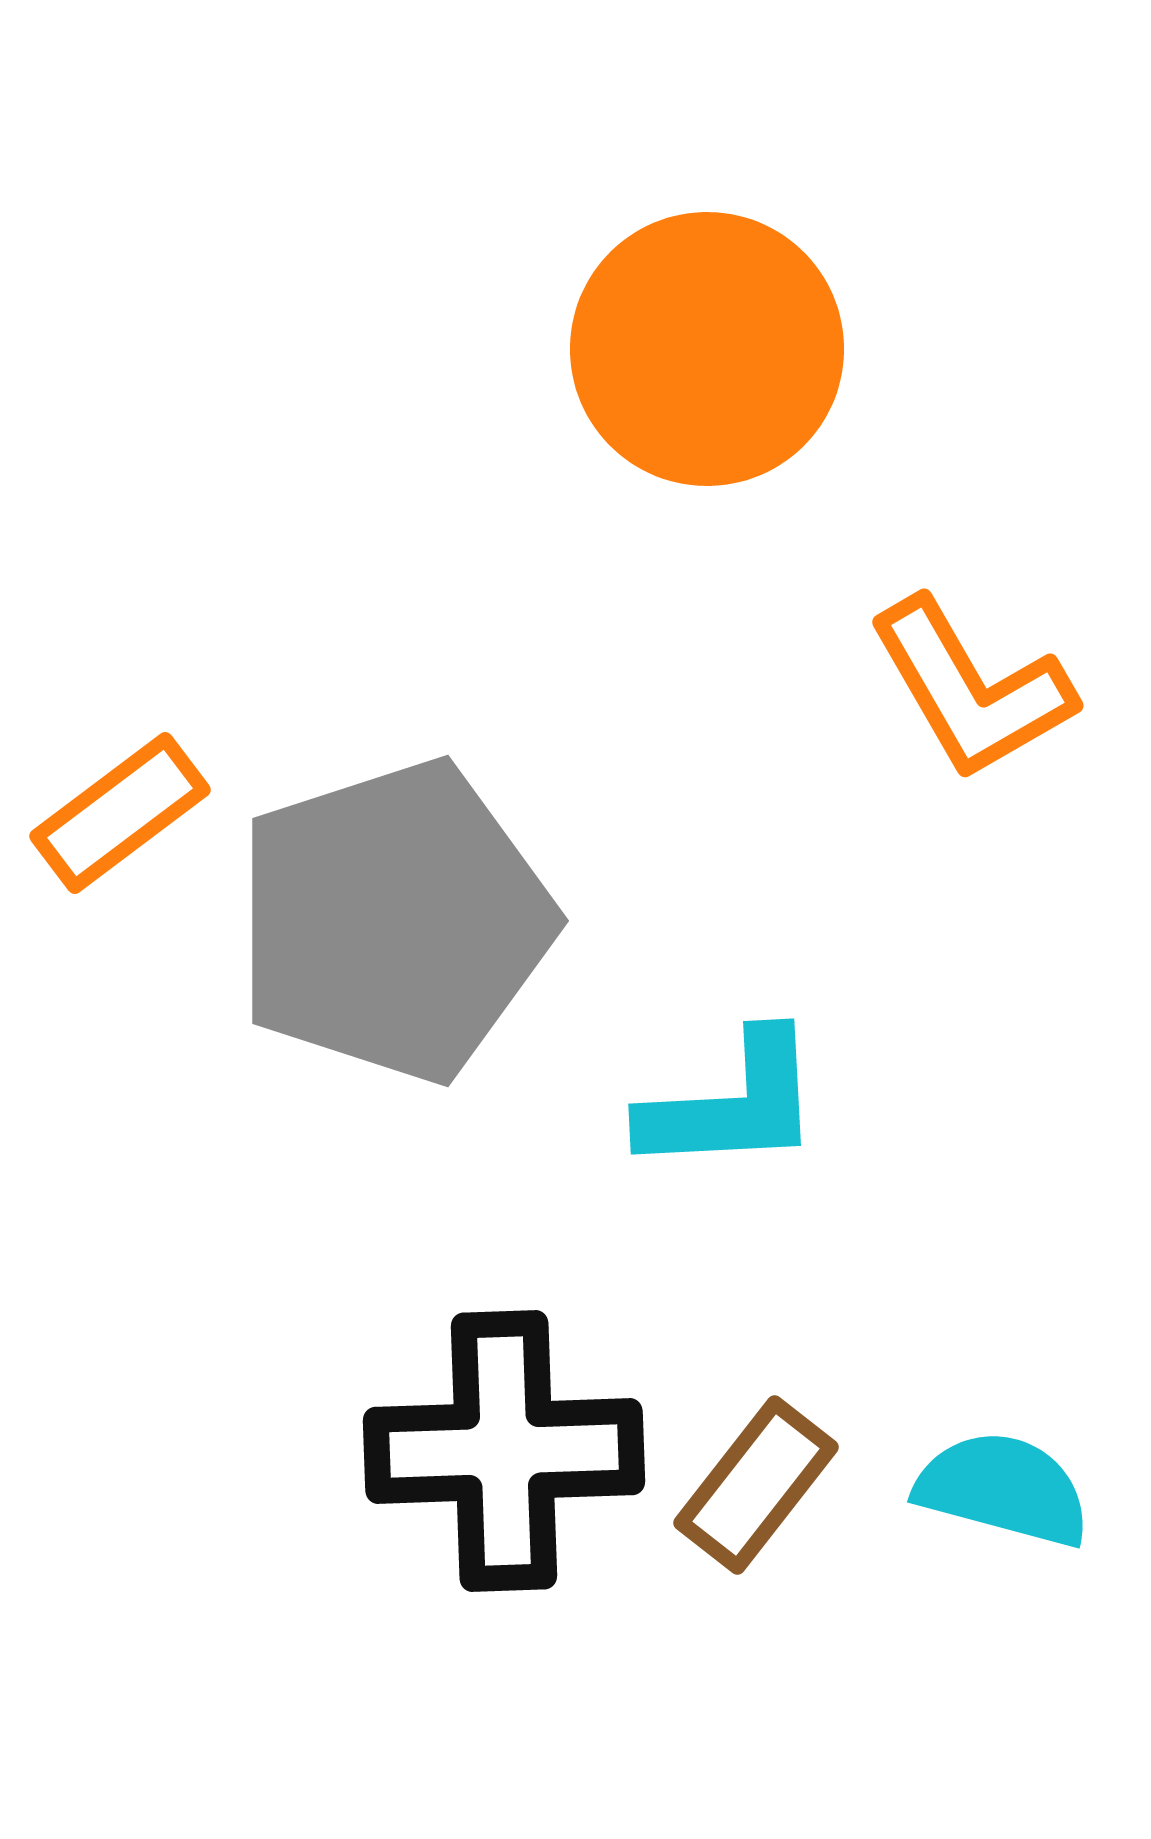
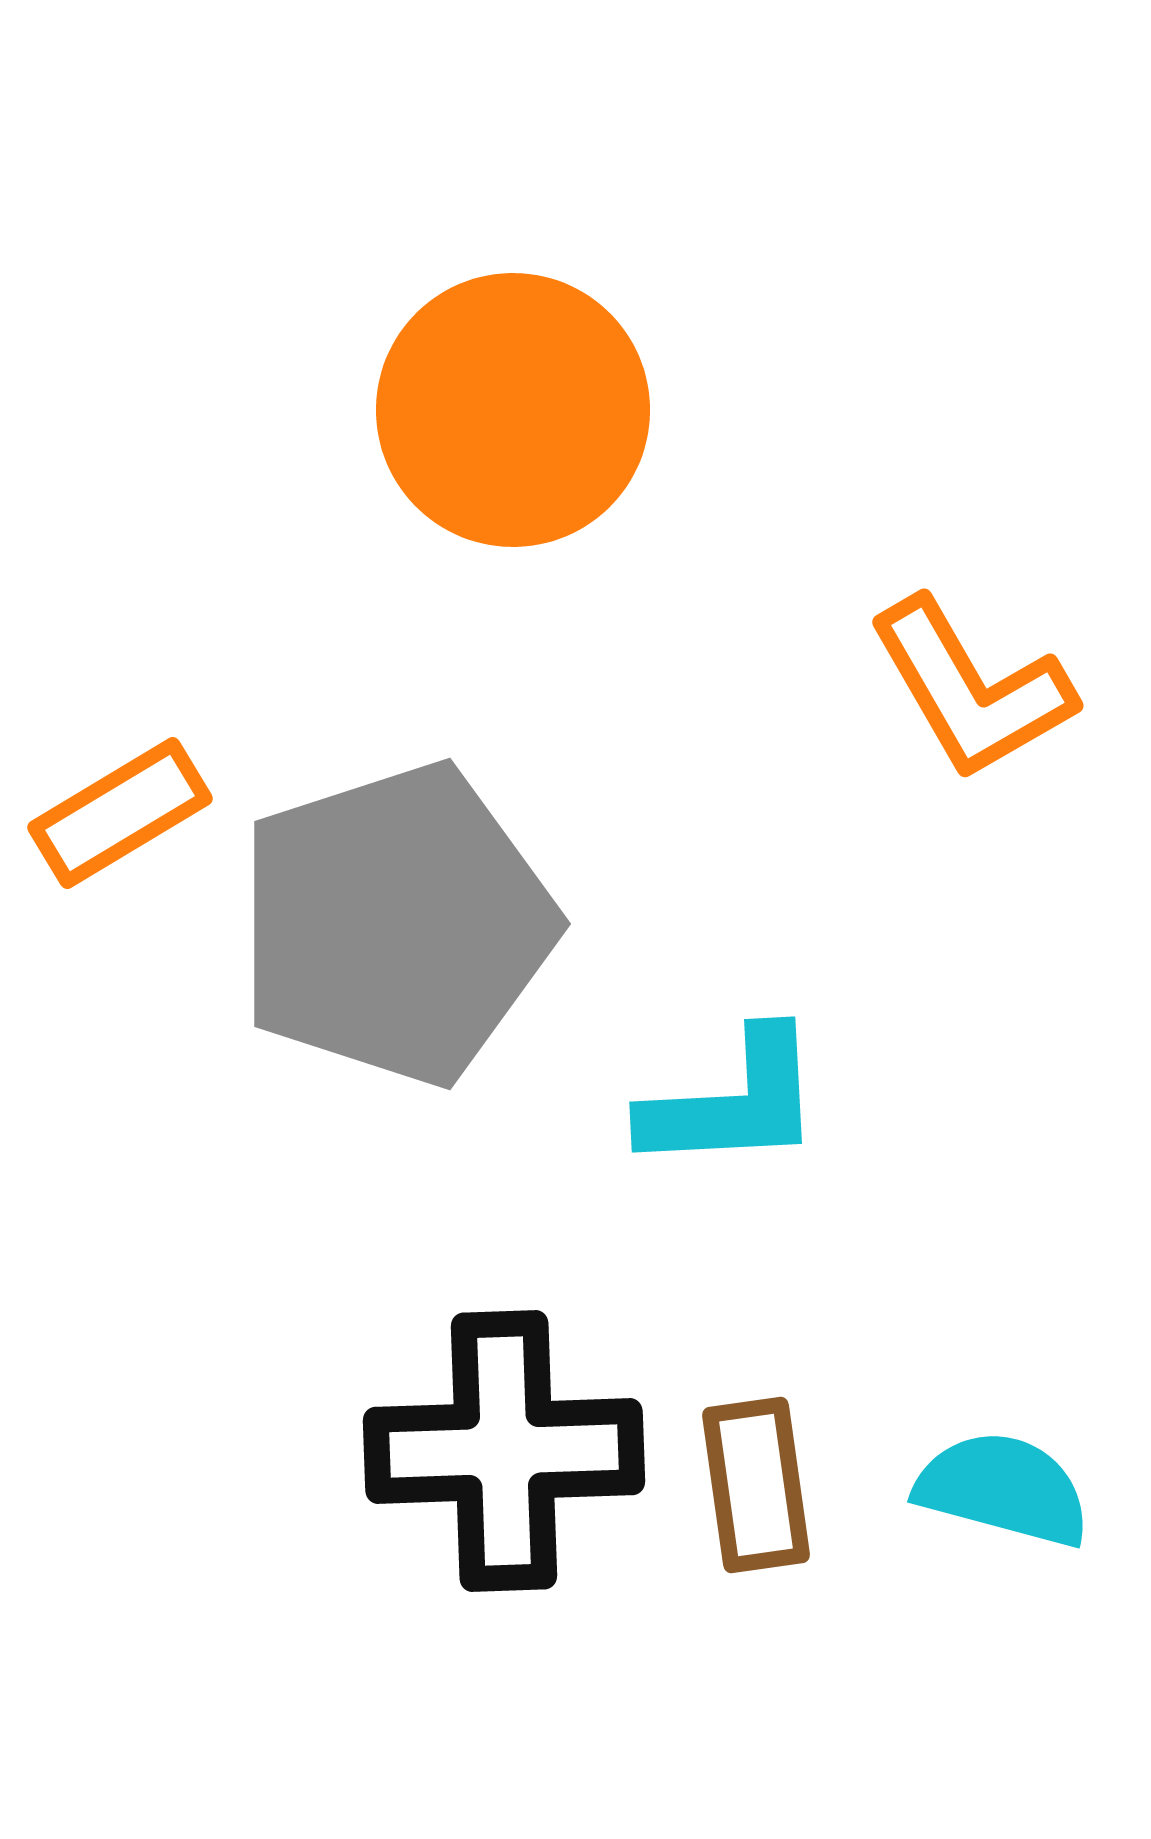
orange circle: moved 194 px left, 61 px down
orange rectangle: rotated 6 degrees clockwise
gray pentagon: moved 2 px right, 3 px down
cyan L-shape: moved 1 px right, 2 px up
brown rectangle: rotated 46 degrees counterclockwise
